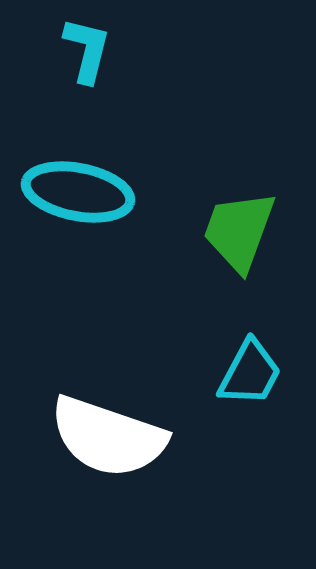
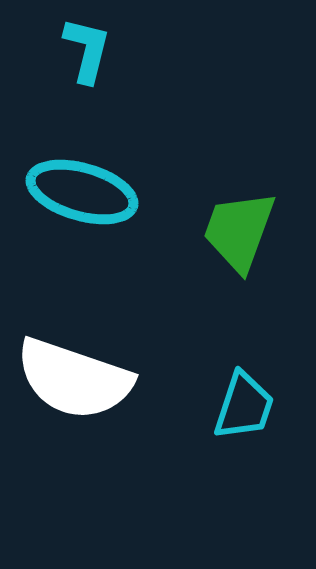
cyan ellipse: moved 4 px right; rotated 5 degrees clockwise
cyan trapezoid: moved 6 px left, 33 px down; rotated 10 degrees counterclockwise
white semicircle: moved 34 px left, 58 px up
